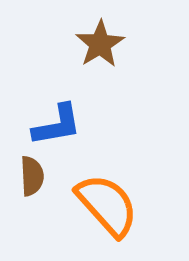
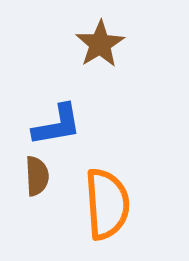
brown semicircle: moved 5 px right
orange semicircle: moved 1 px up; rotated 38 degrees clockwise
